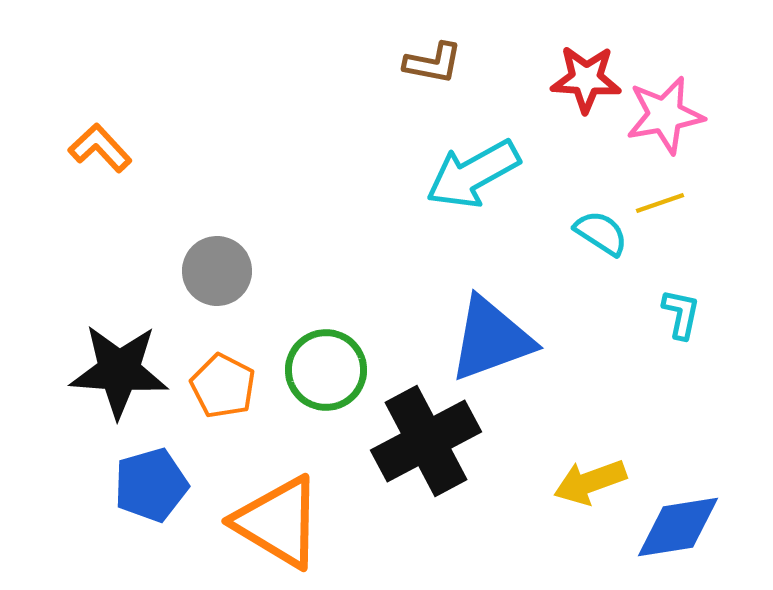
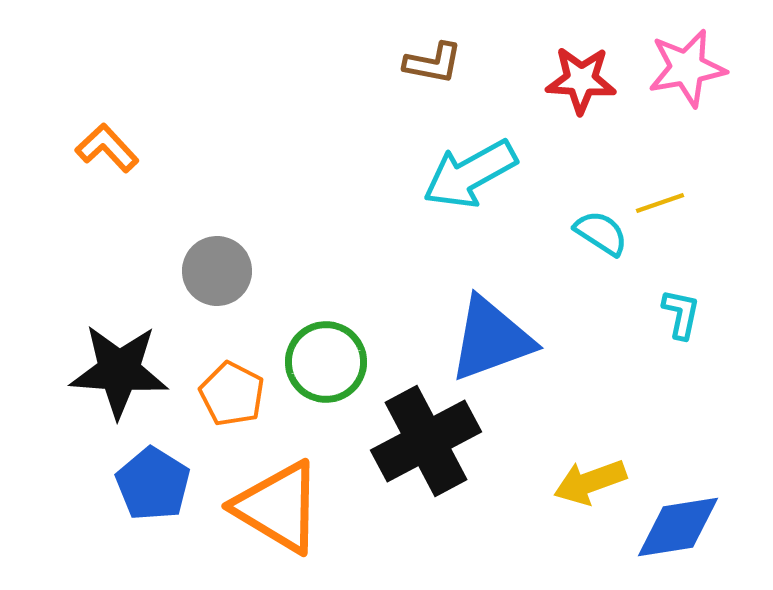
red star: moved 5 px left, 1 px down
pink star: moved 22 px right, 47 px up
orange L-shape: moved 7 px right
cyan arrow: moved 3 px left
green circle: moved 8 px up
orange pentagon: moved 9 px right, 8 px down
blue pentagon: moved 2 px right, 1 px up; rotated 24 degrees counterclockwise
orange triangle: moved 15 px up
